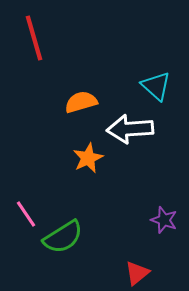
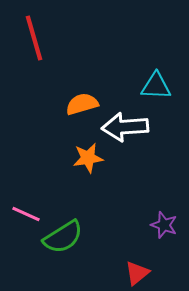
cyan triangle: rotated 40 degrees counterclockwise
orange semicircle: moved 1 px right, 2 px down
white arrow: moved 5 px left, 2 px up
orange star: rotated 16 degrees clockwise
pink line: rotated 32 degrees counterclockwise
purple star: moved 5 px down
